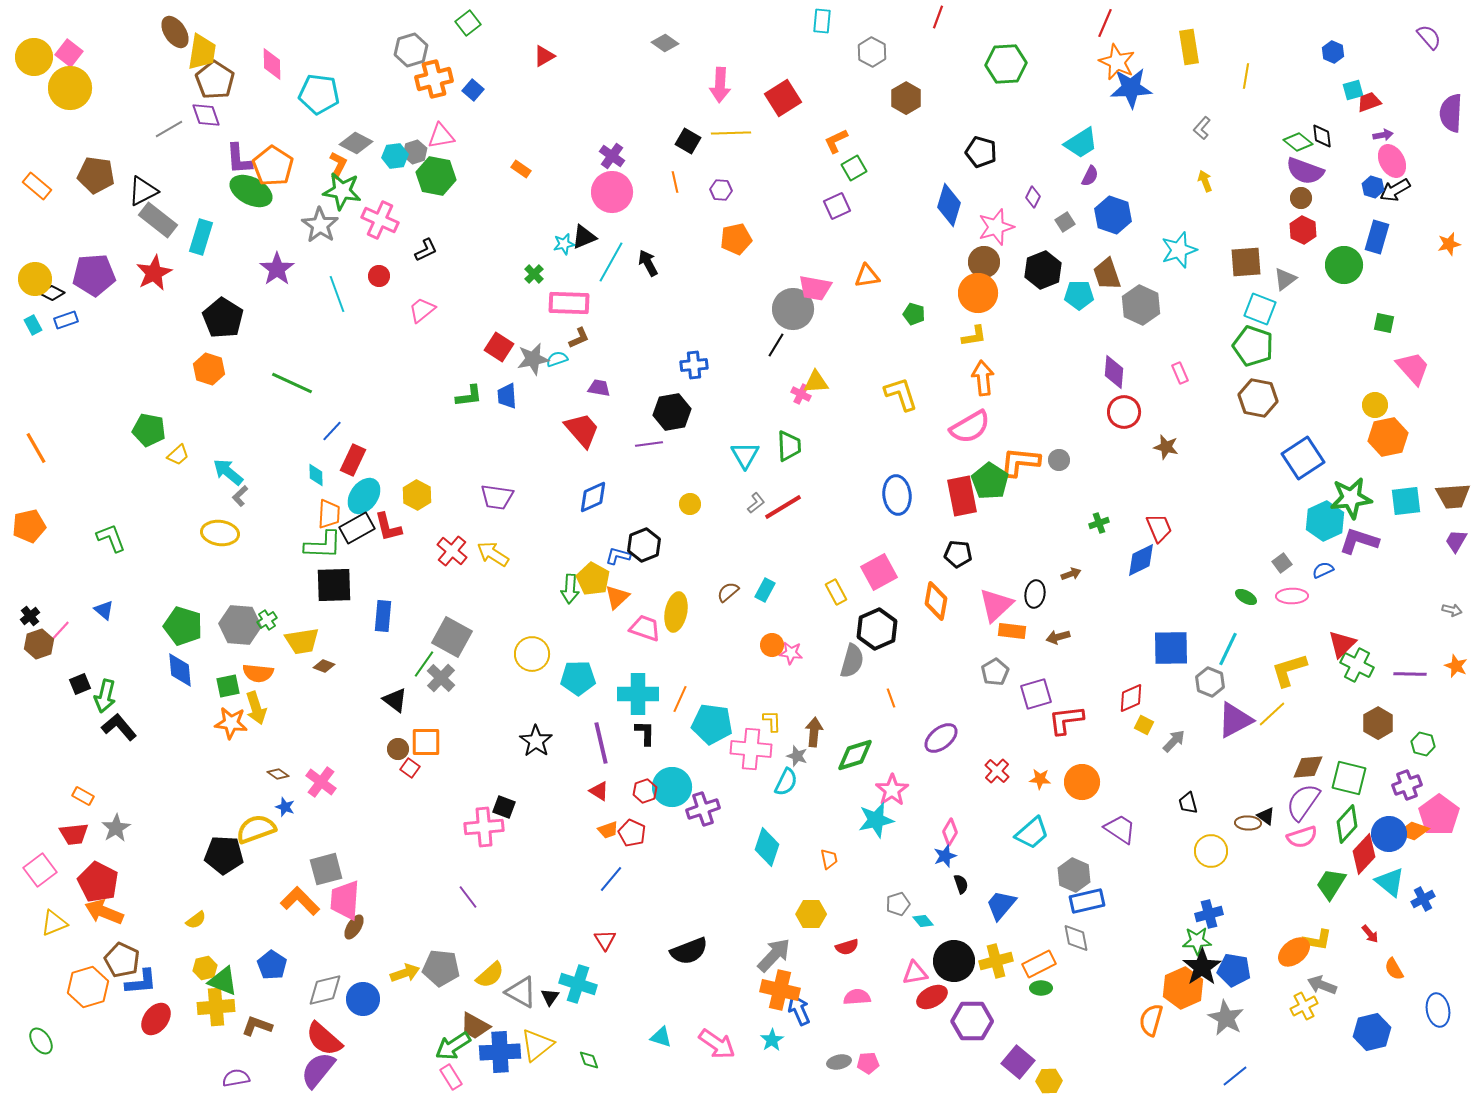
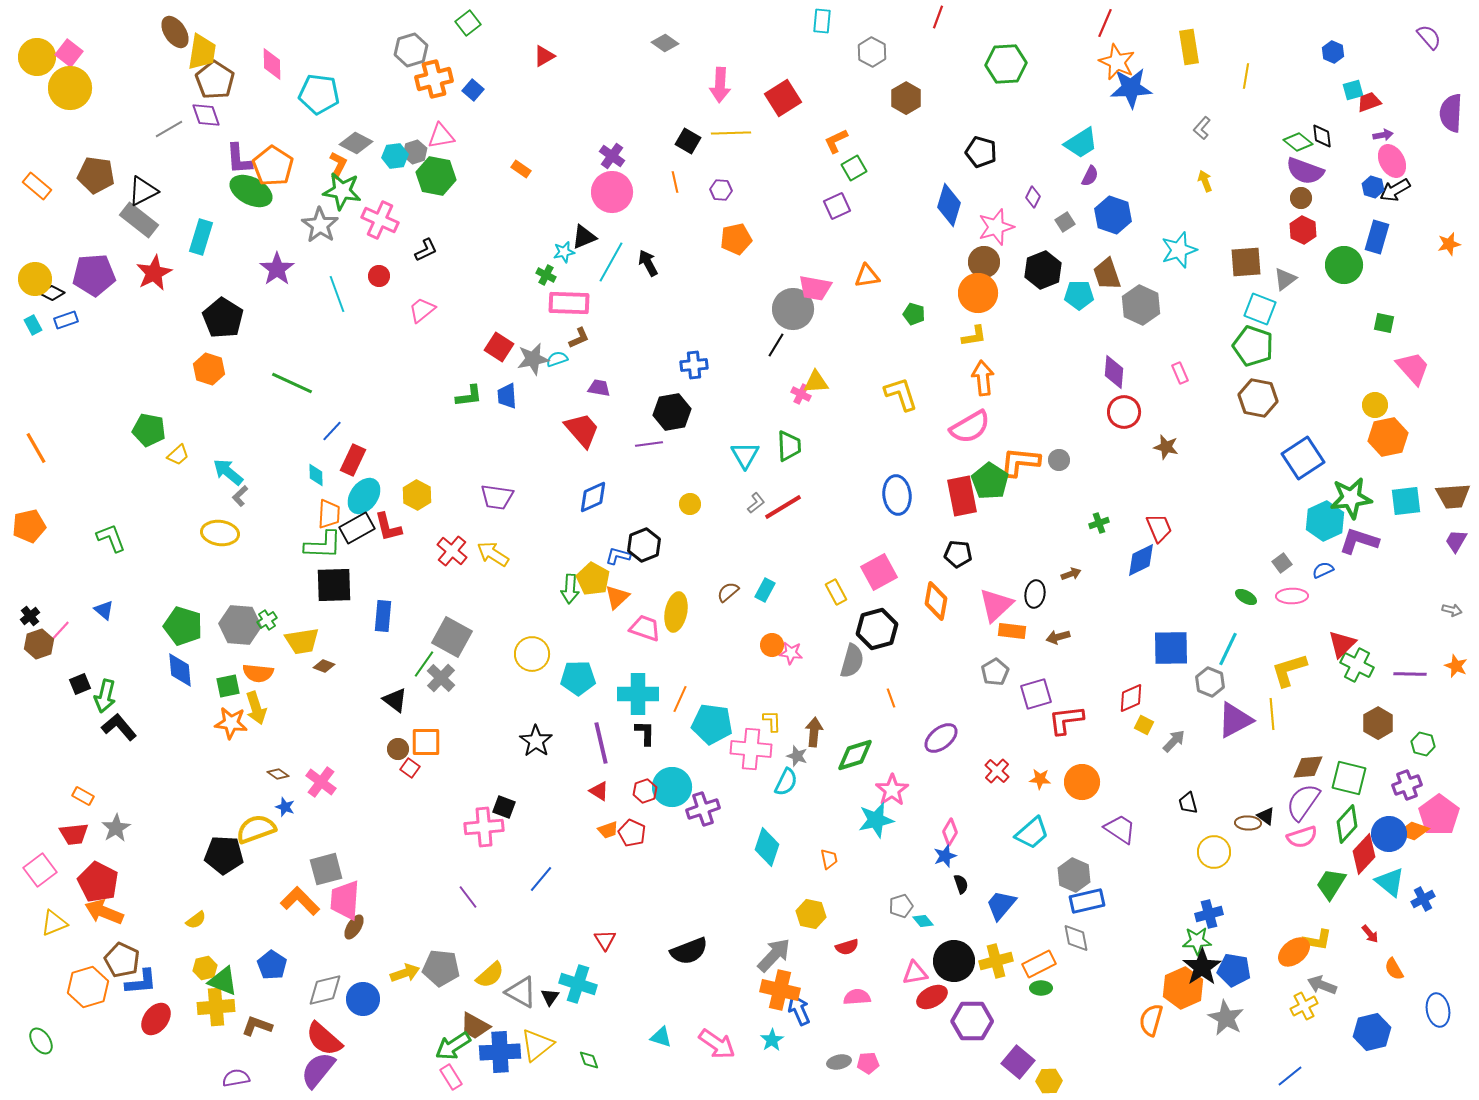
yellow circle at (34, 57): moved 3 px right
gray rectangle at (158, 220): moved 19 px left
cyan star at (564, 244): moved 8 px down
green cross at (534, 274): moved 12 px right, 1 px down; rotated 18 degrees counterclockwise
black hexagon at (877, 629): rotated 9 degrees clockwise
yellow line at (1272, 714): rotated 52 degrees counterclockwise
yellow circle at (1211, 851): moved 3 px right, 1 px down
blue line at (611, 879): moved 70 px left
gray pentagon at (898, 904): moved 3 px right, 2 px down
yellow hexagon at (811, 914): rotated 12 degrees clockwise
blue line at (1235, 1076): moved 55 px right
